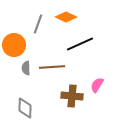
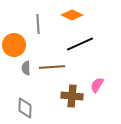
orange diamond: moved 6 px right, 2 px up
gray line: rotated 24 degrees counterclockwise
